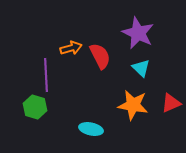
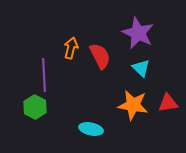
orange arrow: rotated 60 degrees counterclockwise
purple line: moved 2 px left
red triangle: moved 3 px left; rotated 15 degrees clockwise
green hexagon: rotated 10 degrees clockwise
